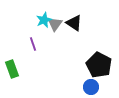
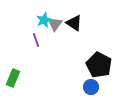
purple line: moved 3 px right, 4 px up
green rectangle: moved 1 px right, 9 px down; rotated 42 degrees clockwise
